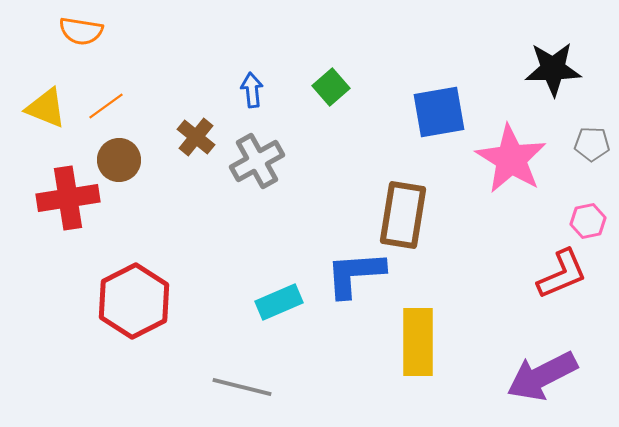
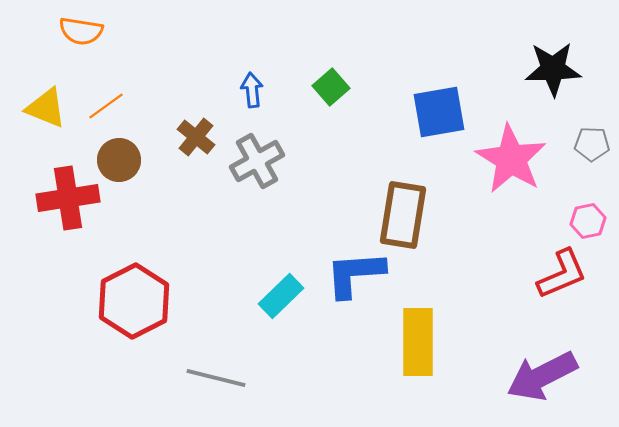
cyan rectangle: moved 2 px right, 6 px up; rotated 21 degrees counterclockwise
gray line: moved 26 px left, 9 px up
